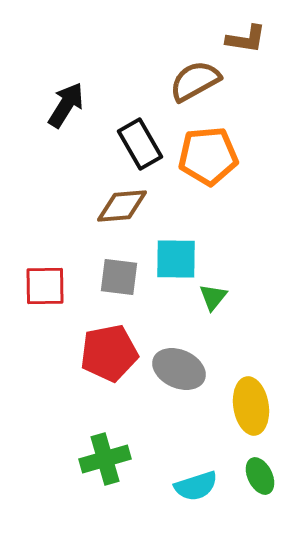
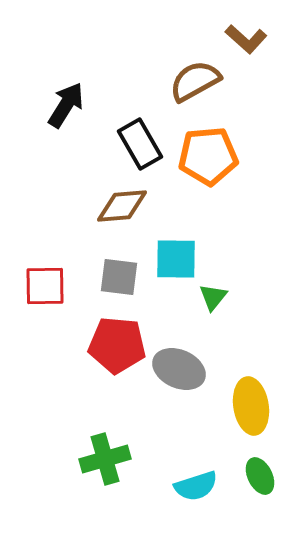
brown L-shape: rotated 33 degrees clockwise
red pentagon: moved 8 px right, 8 px up; rotated 16 degrees clockwise
